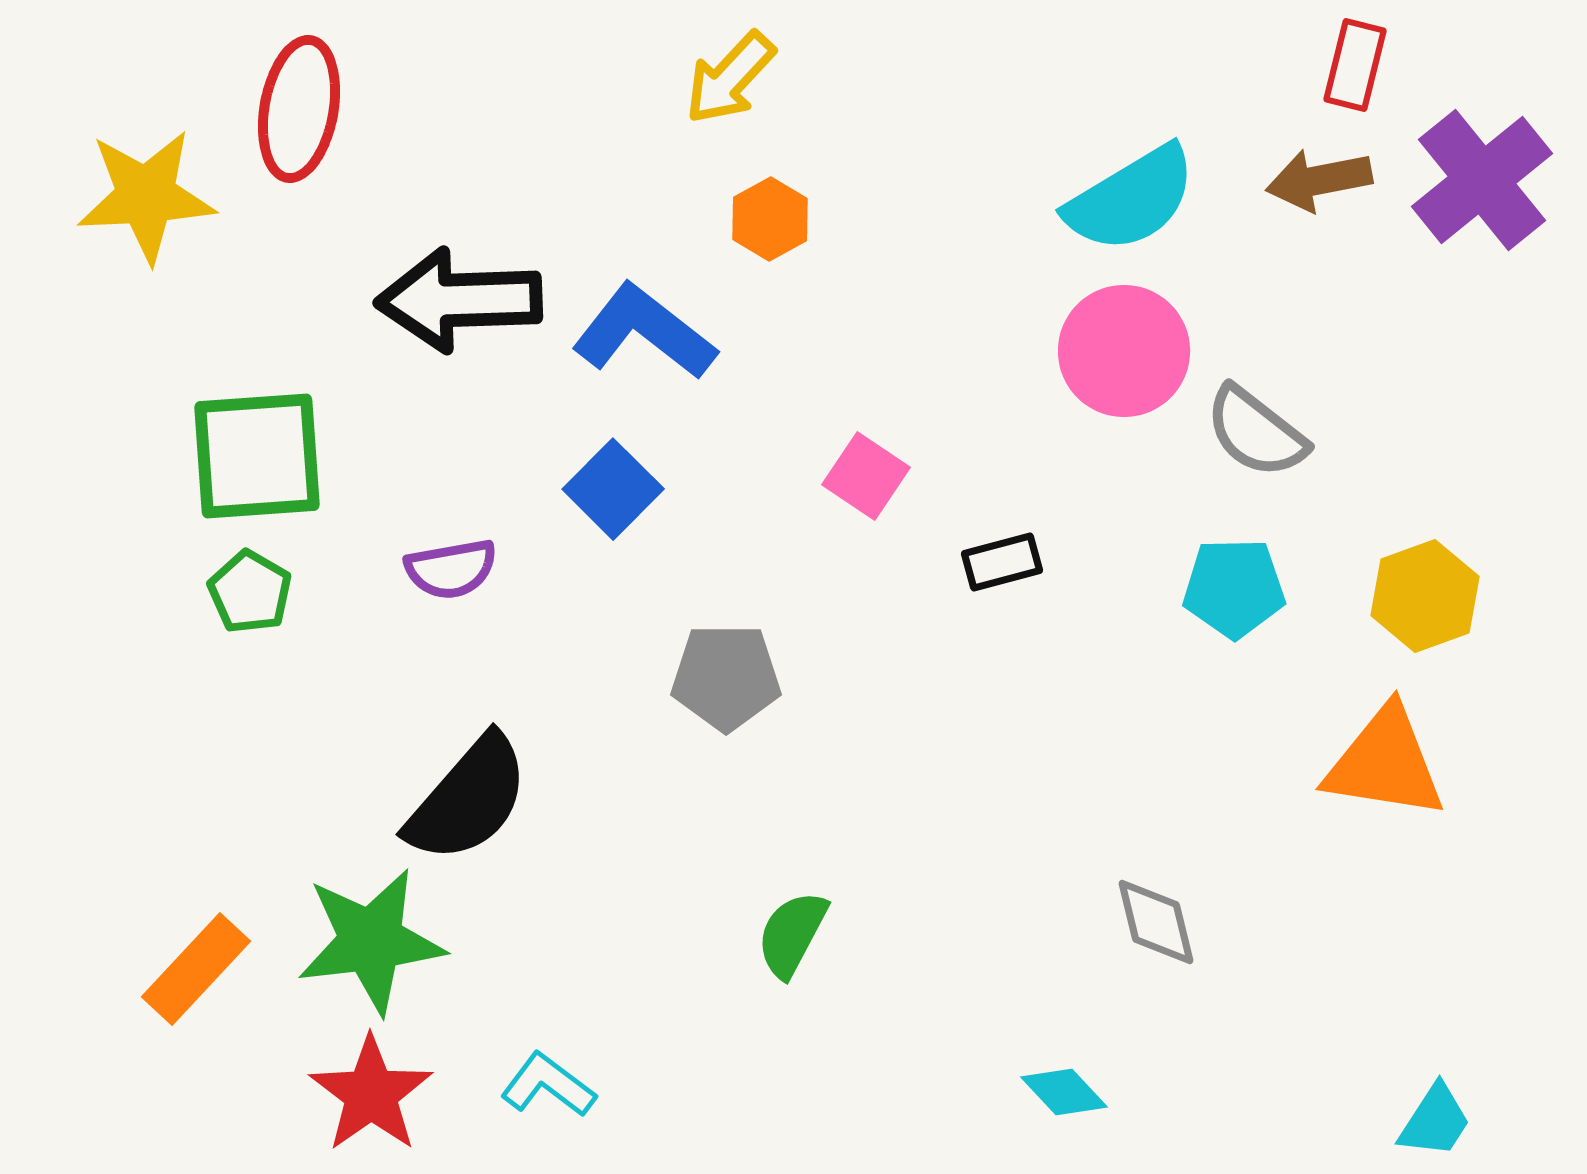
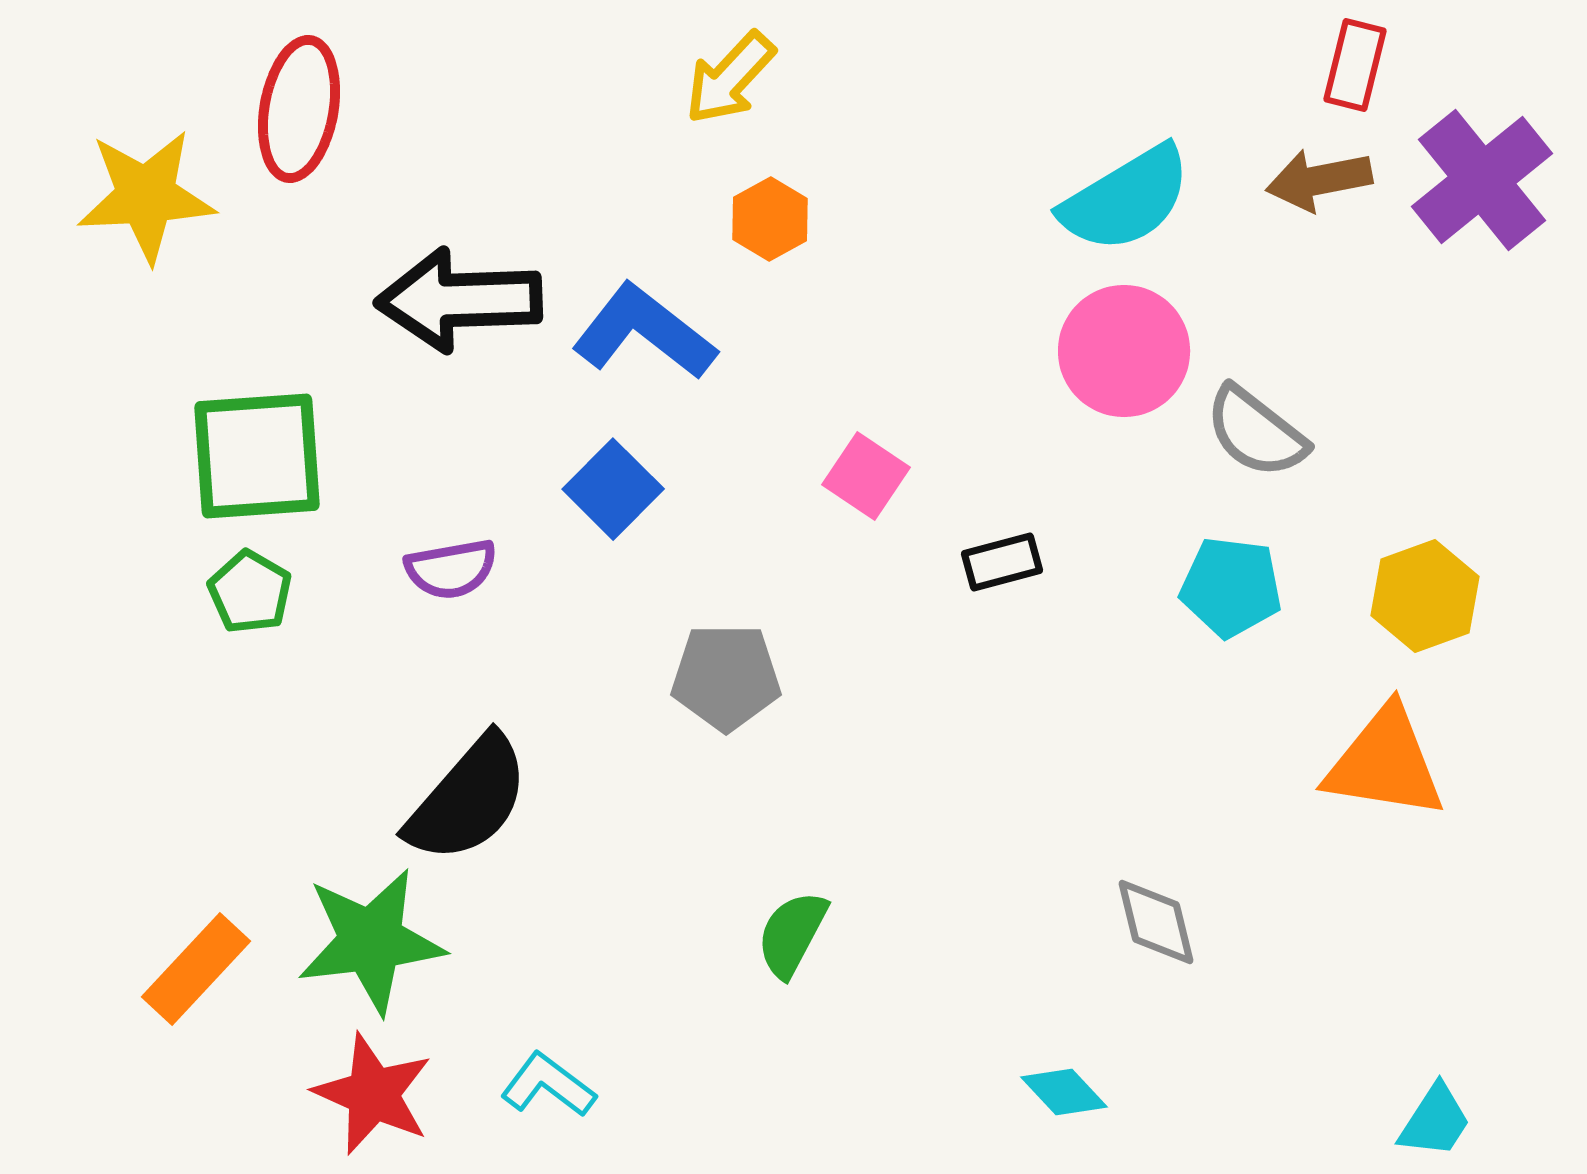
cyan semicircle: moved 5 px left
cyan pentagon: moved 3 px left, 1 px up; rotated 8 degrees clockwise
red star: moved 2 px right; rotated 13 degrees counterclockwise
